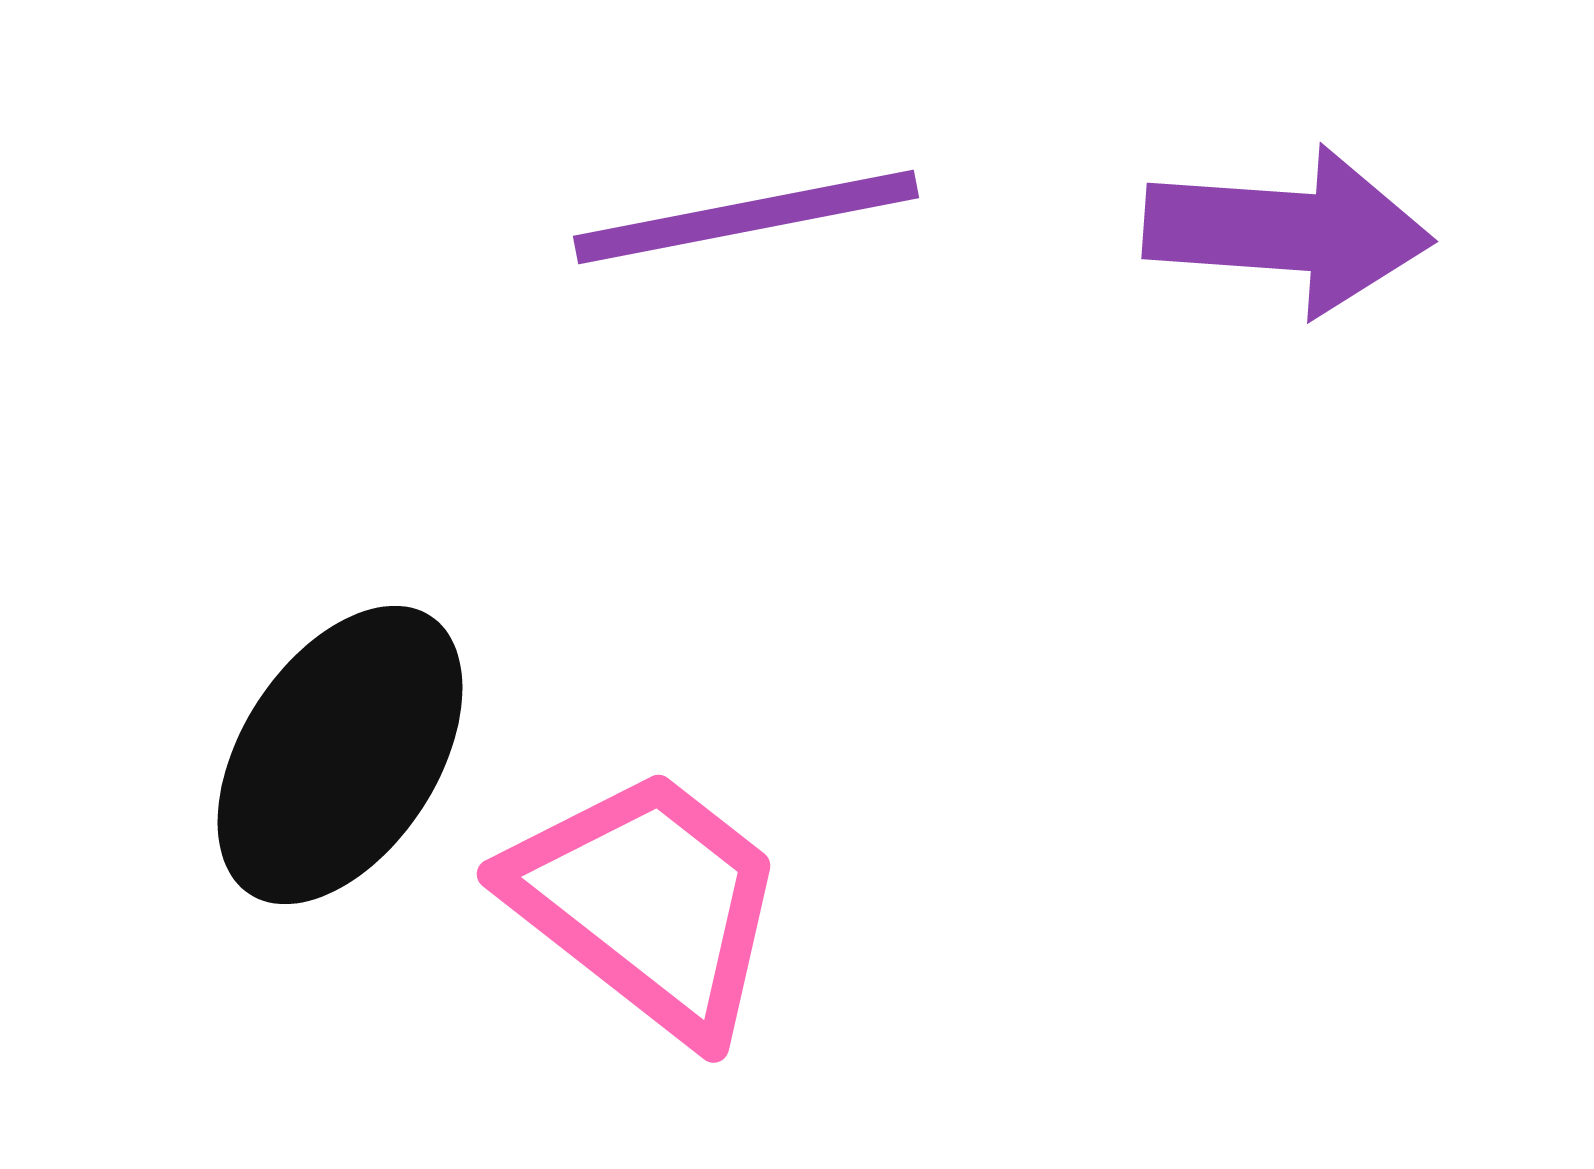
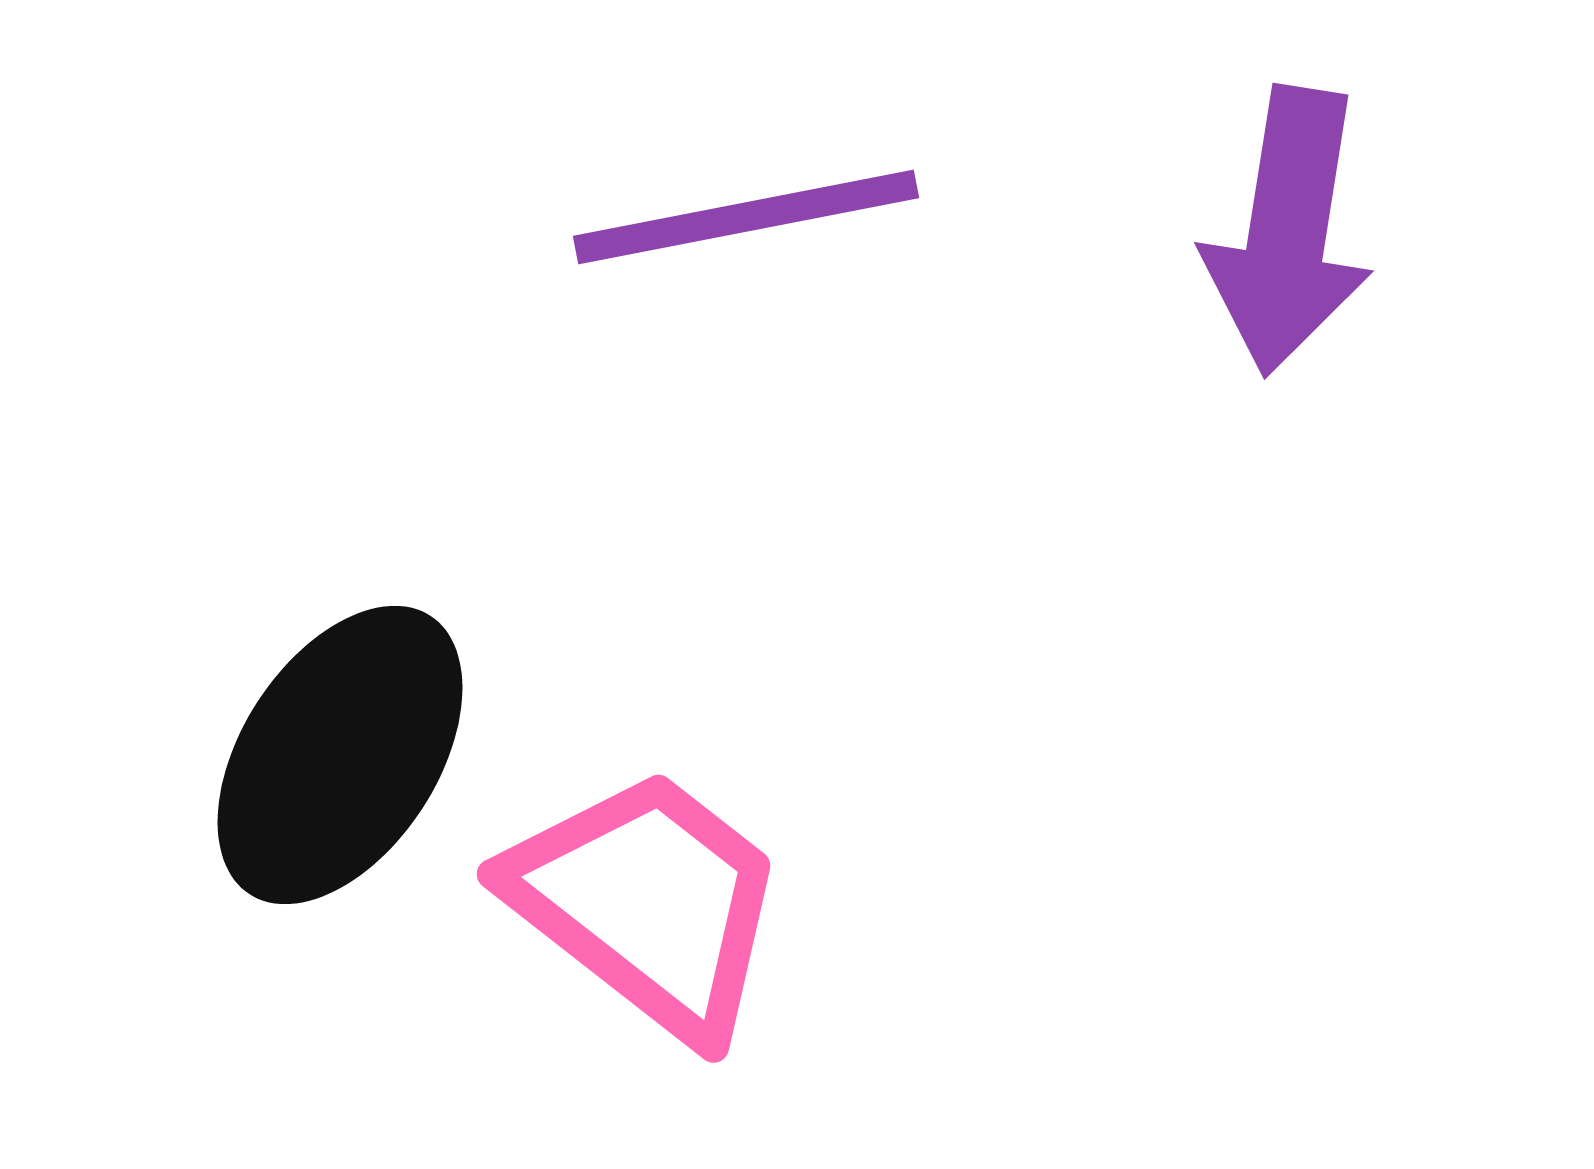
purple arrow: rotated 95 degrees clockwise
